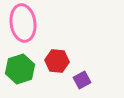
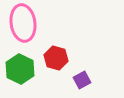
red hexagon: moved 1 px left, 3 px up; rotated 10 degrees clockwise
green hexagon: rotated 16 degrees counterclockwise
